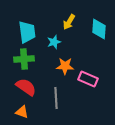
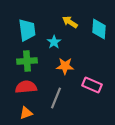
yellow arrow: moved 1 px right; rotated 91 degrees clockwise
cyan trapezoid: moved 2 px up
cyan star: rotated 16 degrees counterclockwise
green cross: moved 3 px right, 2 px down
pink rectangle: moved 4 px right, 6 px down
red semicircle: rotated 40 degrees counterclockwise
gray line: rotated 25 degrees clockwise
orange triangle: moved 4 px right, 1 px down; rotated 40 degrees counterclockwise
